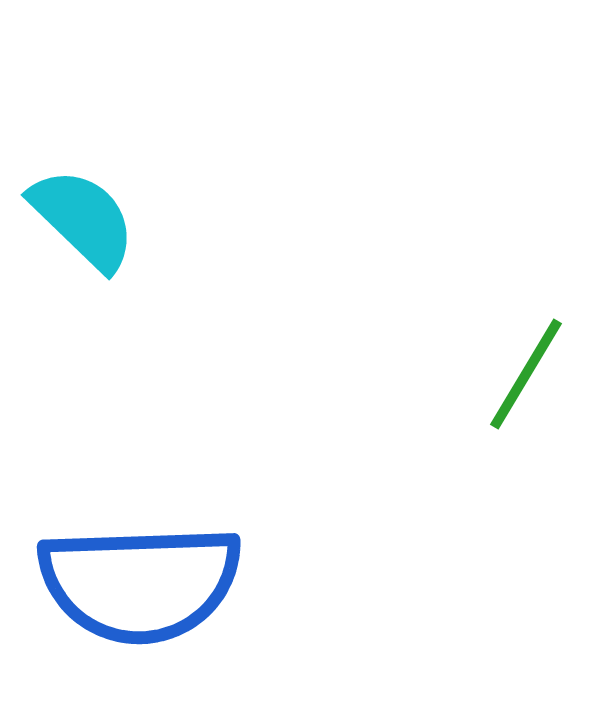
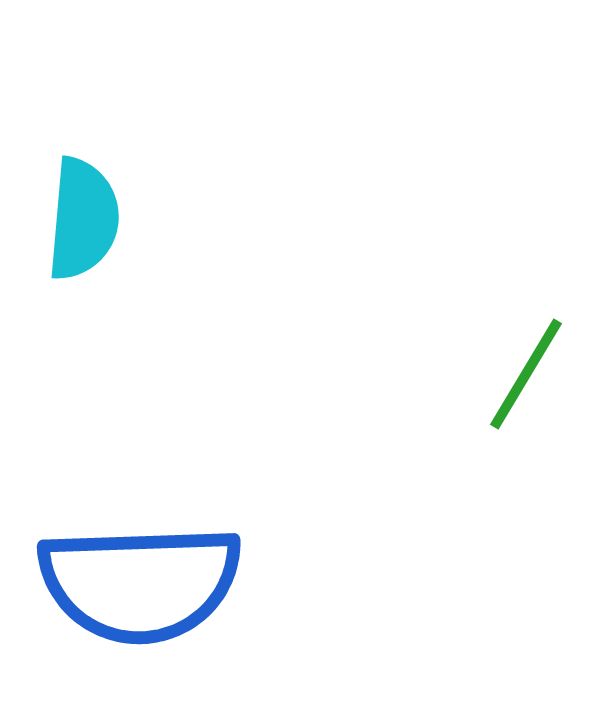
cyan semicircle: rotated 51 degrees clockwise
